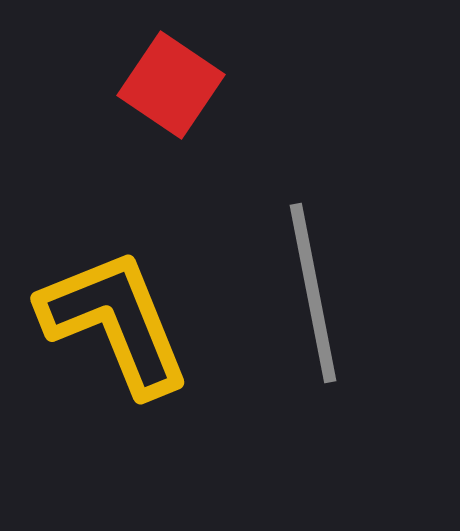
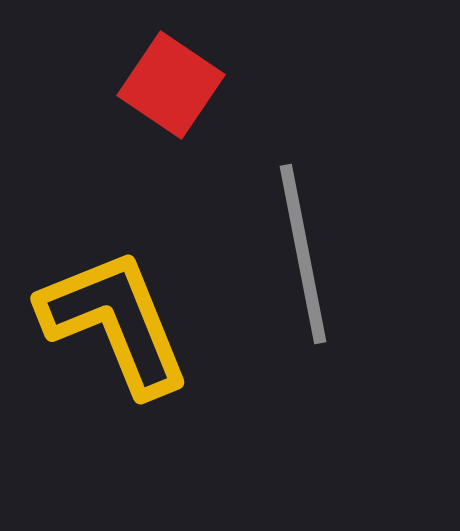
gray line: moved 10 px left, 39 px up
